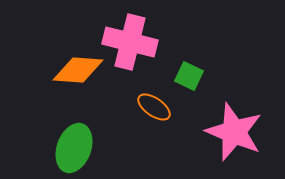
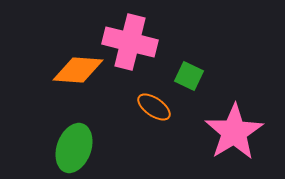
pink star: rotated 18 degrees clockwise
